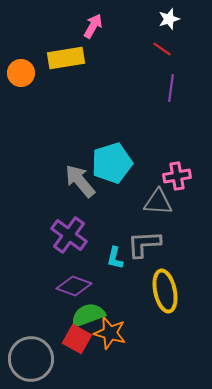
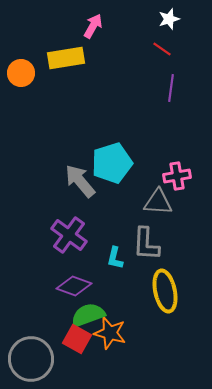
gray L-shape: moved 2 px right; rotated 84 degrees counterclockwise
